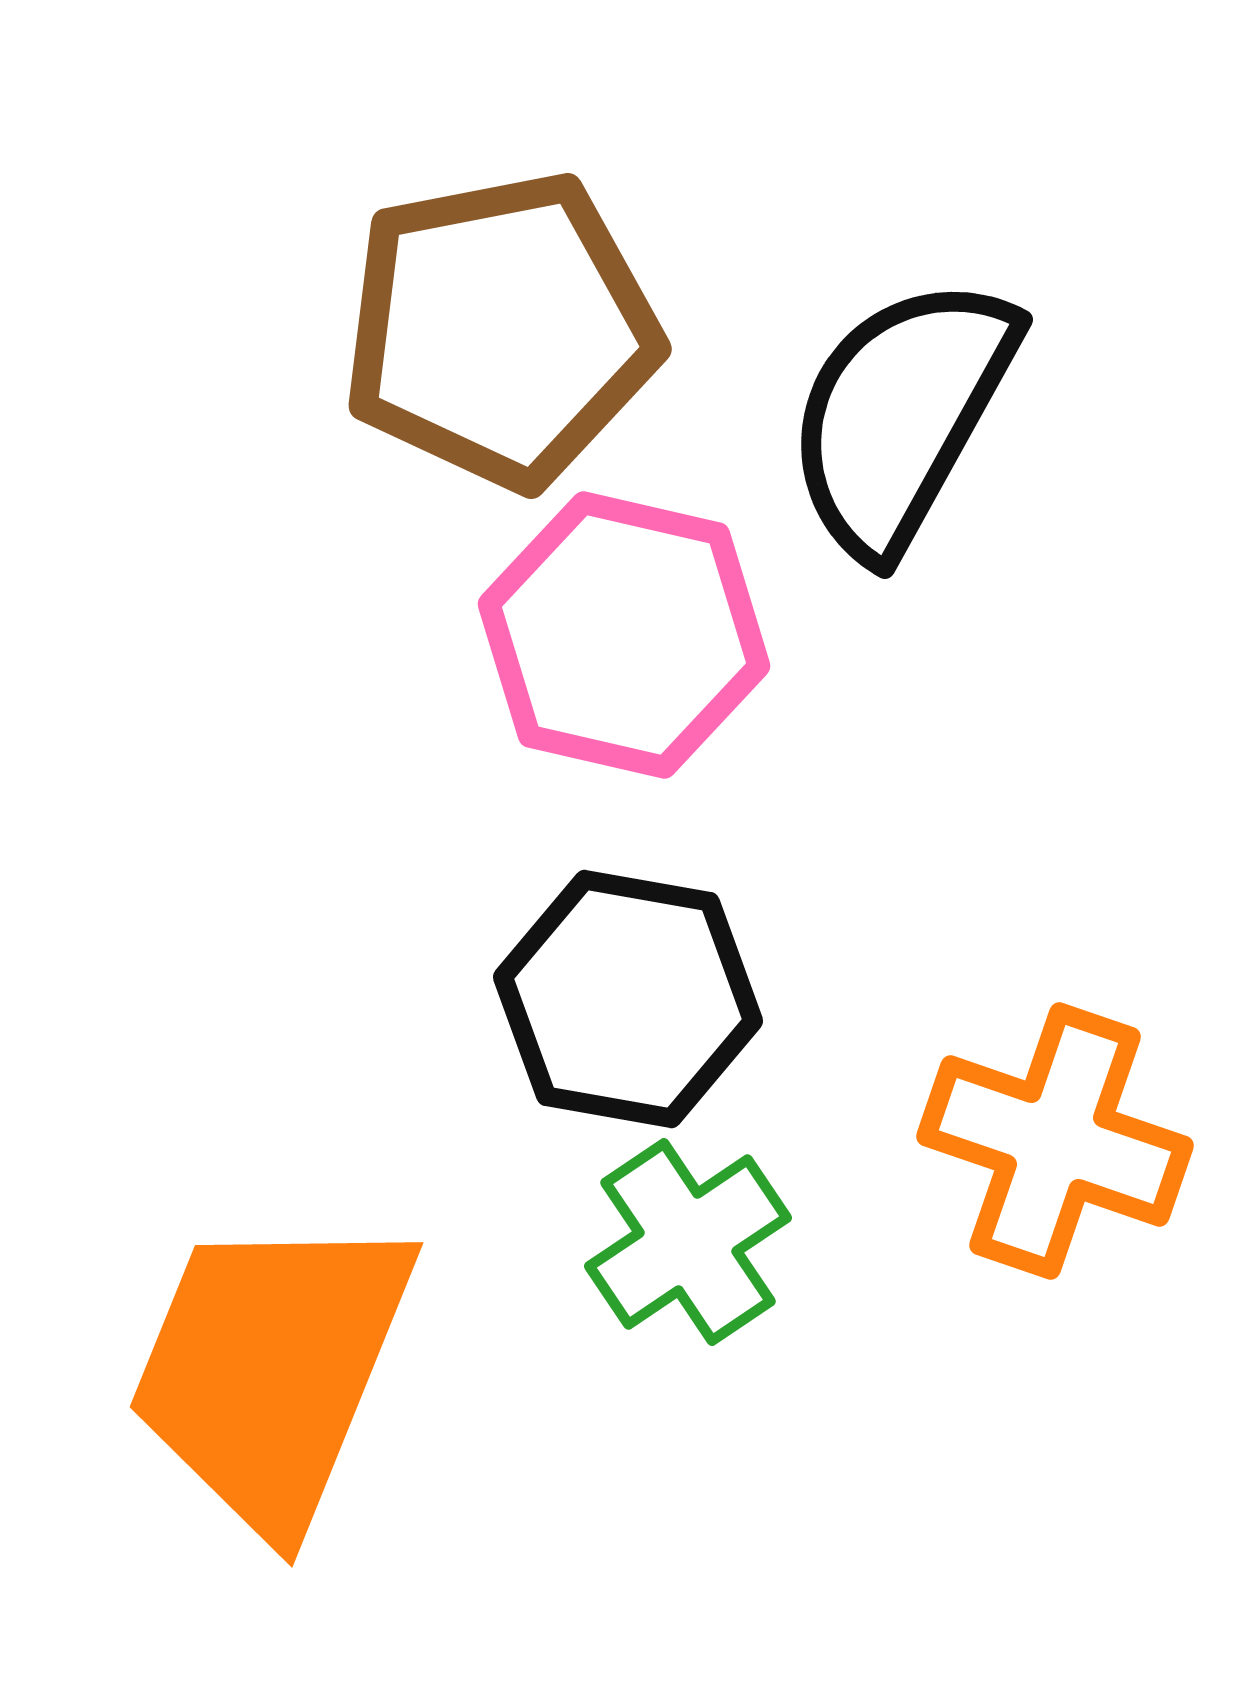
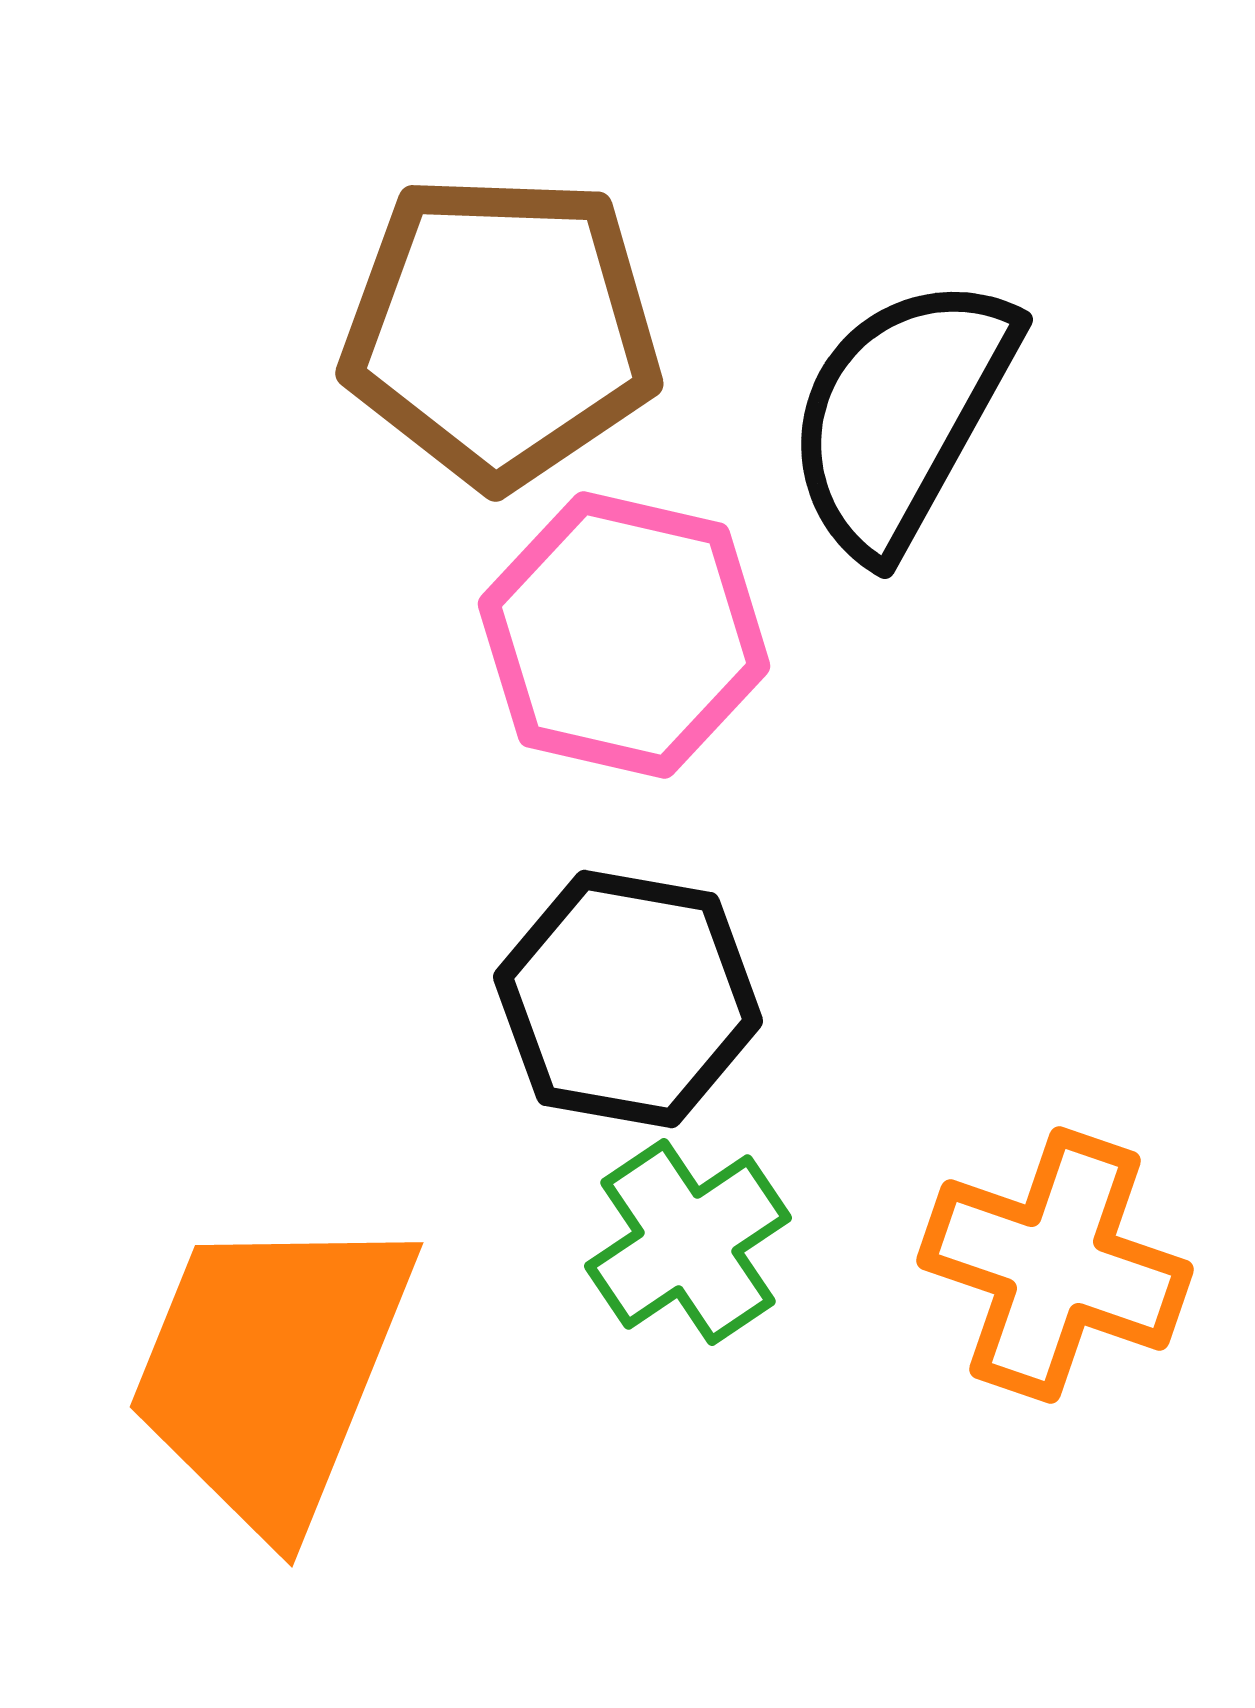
brown pentagon: rotated 13 degrees clockwise
orange cross: moved 124 px down
